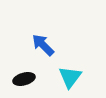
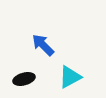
cyan triangle: rotated 25 degrees clockwise
